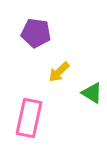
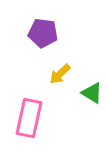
purple pentagon: moved 7 px right
yellow arrow: moved 1 px right, 2 px down
